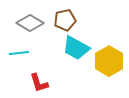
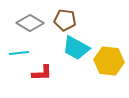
brown pentagon: rotated 20 degrees clockwise
yellow hexagon: rotated 24 degrees counterclockwise
red L-shape: moved 3 px right, 10 px up; rotated 75 degrees counterclockwise
